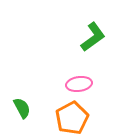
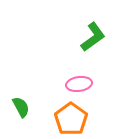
green semicircle: moved 1 px left, 1 px up
orange pentagon: moved 1 px left, 1 px down; rotated 8 degrees counterclockwise
